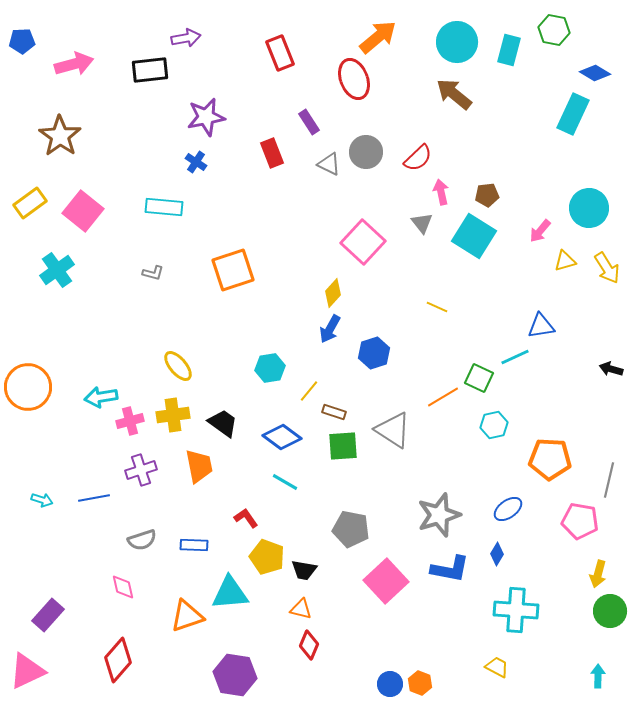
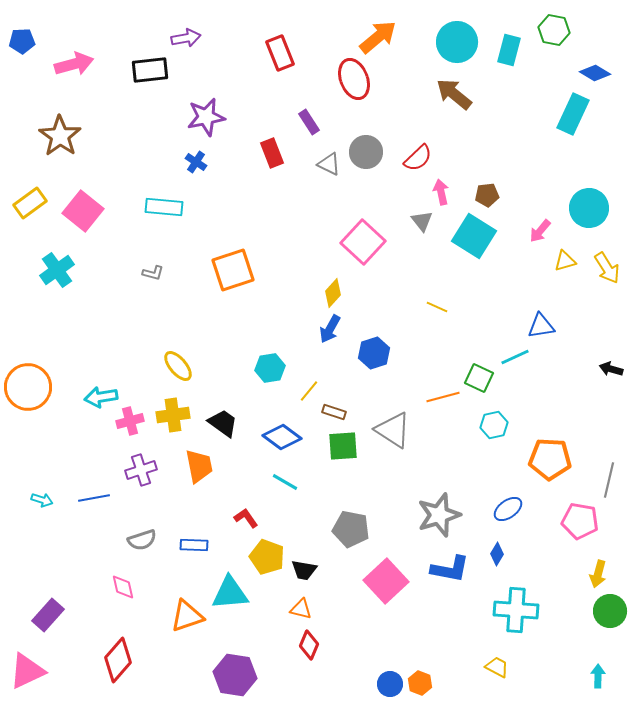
gray triangle at (422, 223): moved 2 px up
orange line at (443, 397): rotated 16 degrees clockwise
